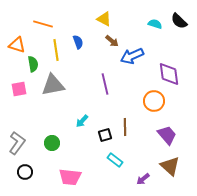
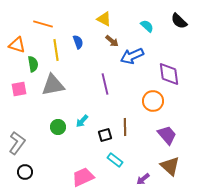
cyan semicircle: moved 8 px left, 2 px down; rotated 24 degrees clockwise
orange circle: moved 1 px left
green circle: moved 6 px right, 16 px up
pink trapezoid: moved 13 px right; rotated 150 degrees clockwise
